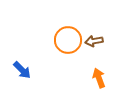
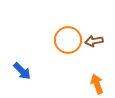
blue arrow: moved 1 px down
orange arrow: moved 2 px left, 6 px down
